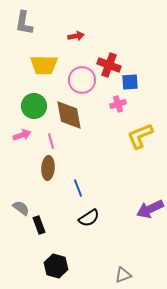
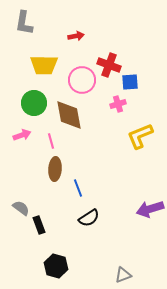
green circle: moved 3 px up
brown ellipse: moved 7 px right, 1 px down
purple arrow: rotated 8 degrees clockwise
